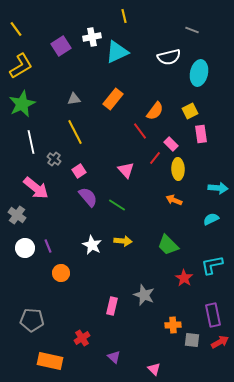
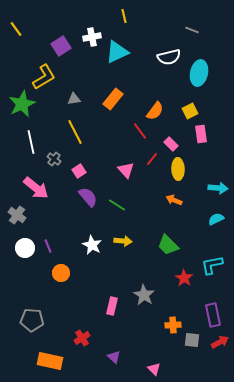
yellow L-shape at (21, 66): moved 23 px right, 11 px down
red line at (155, 158): moved 3 px left, 1 px down
cyan semicircle at (211, 219): moved 5 px right
gray star at (144, 295): rotated 10 degrees clockwise
